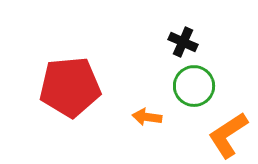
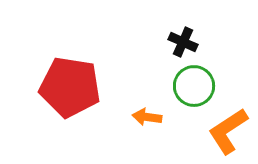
red pentagon: rotated 14 degrees clockwise
orange L-shape: moved 4 px up
